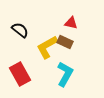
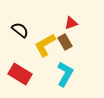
red triangle: rotated 32 degrees counterclockwise
brown rectangle: rotated 35 degrees clockwise
yellow L-shape: moved 2 px left, 2 px up
red rectangle: rotated 30 degrees counterclockwise
